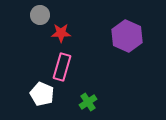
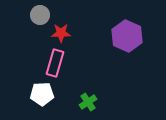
pink rectangle: moved 7 px left, 4 px up
white pentagon: rotated 25 degrees counterclockwise
